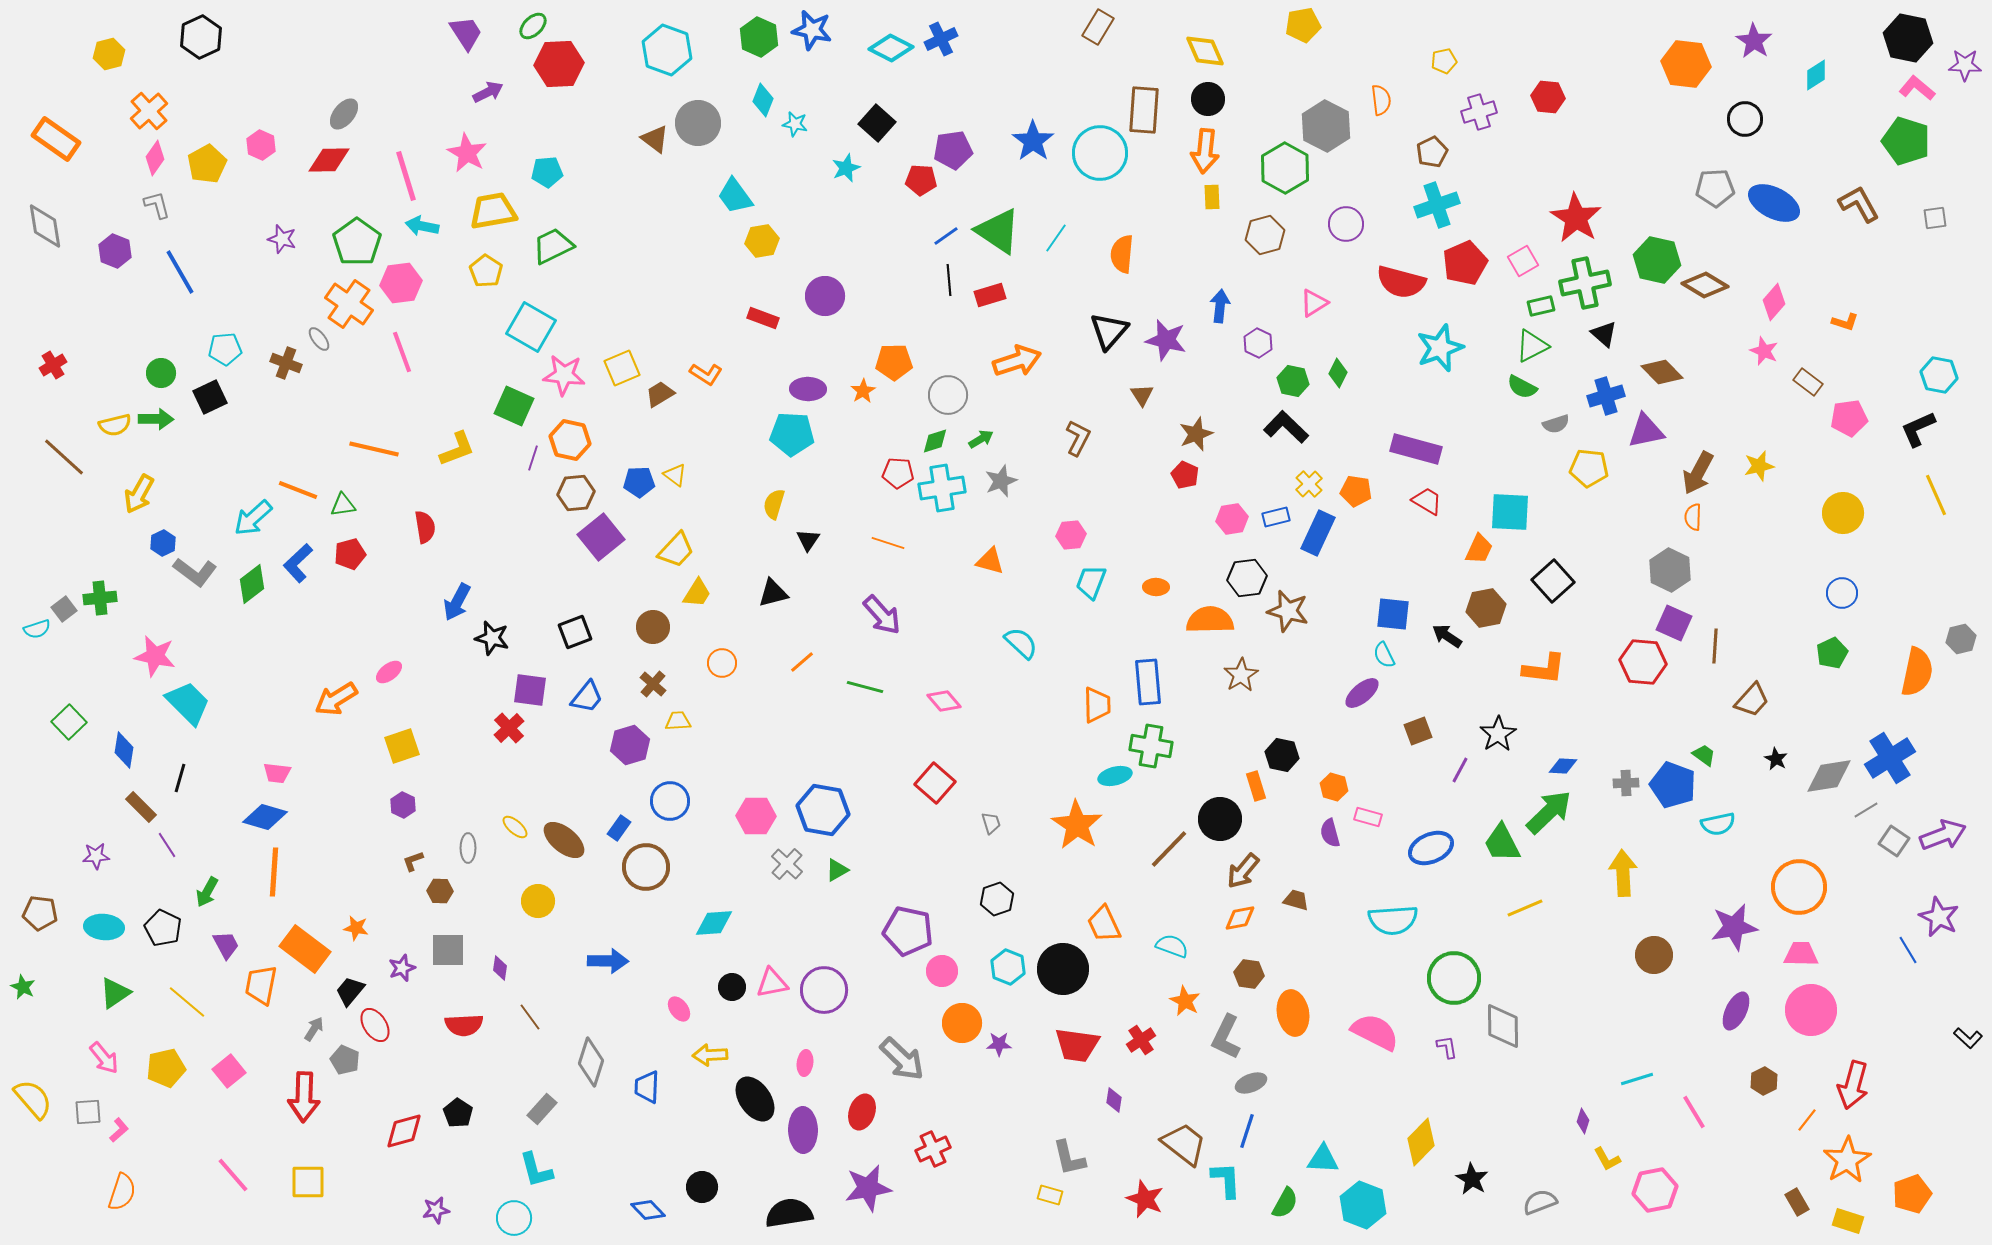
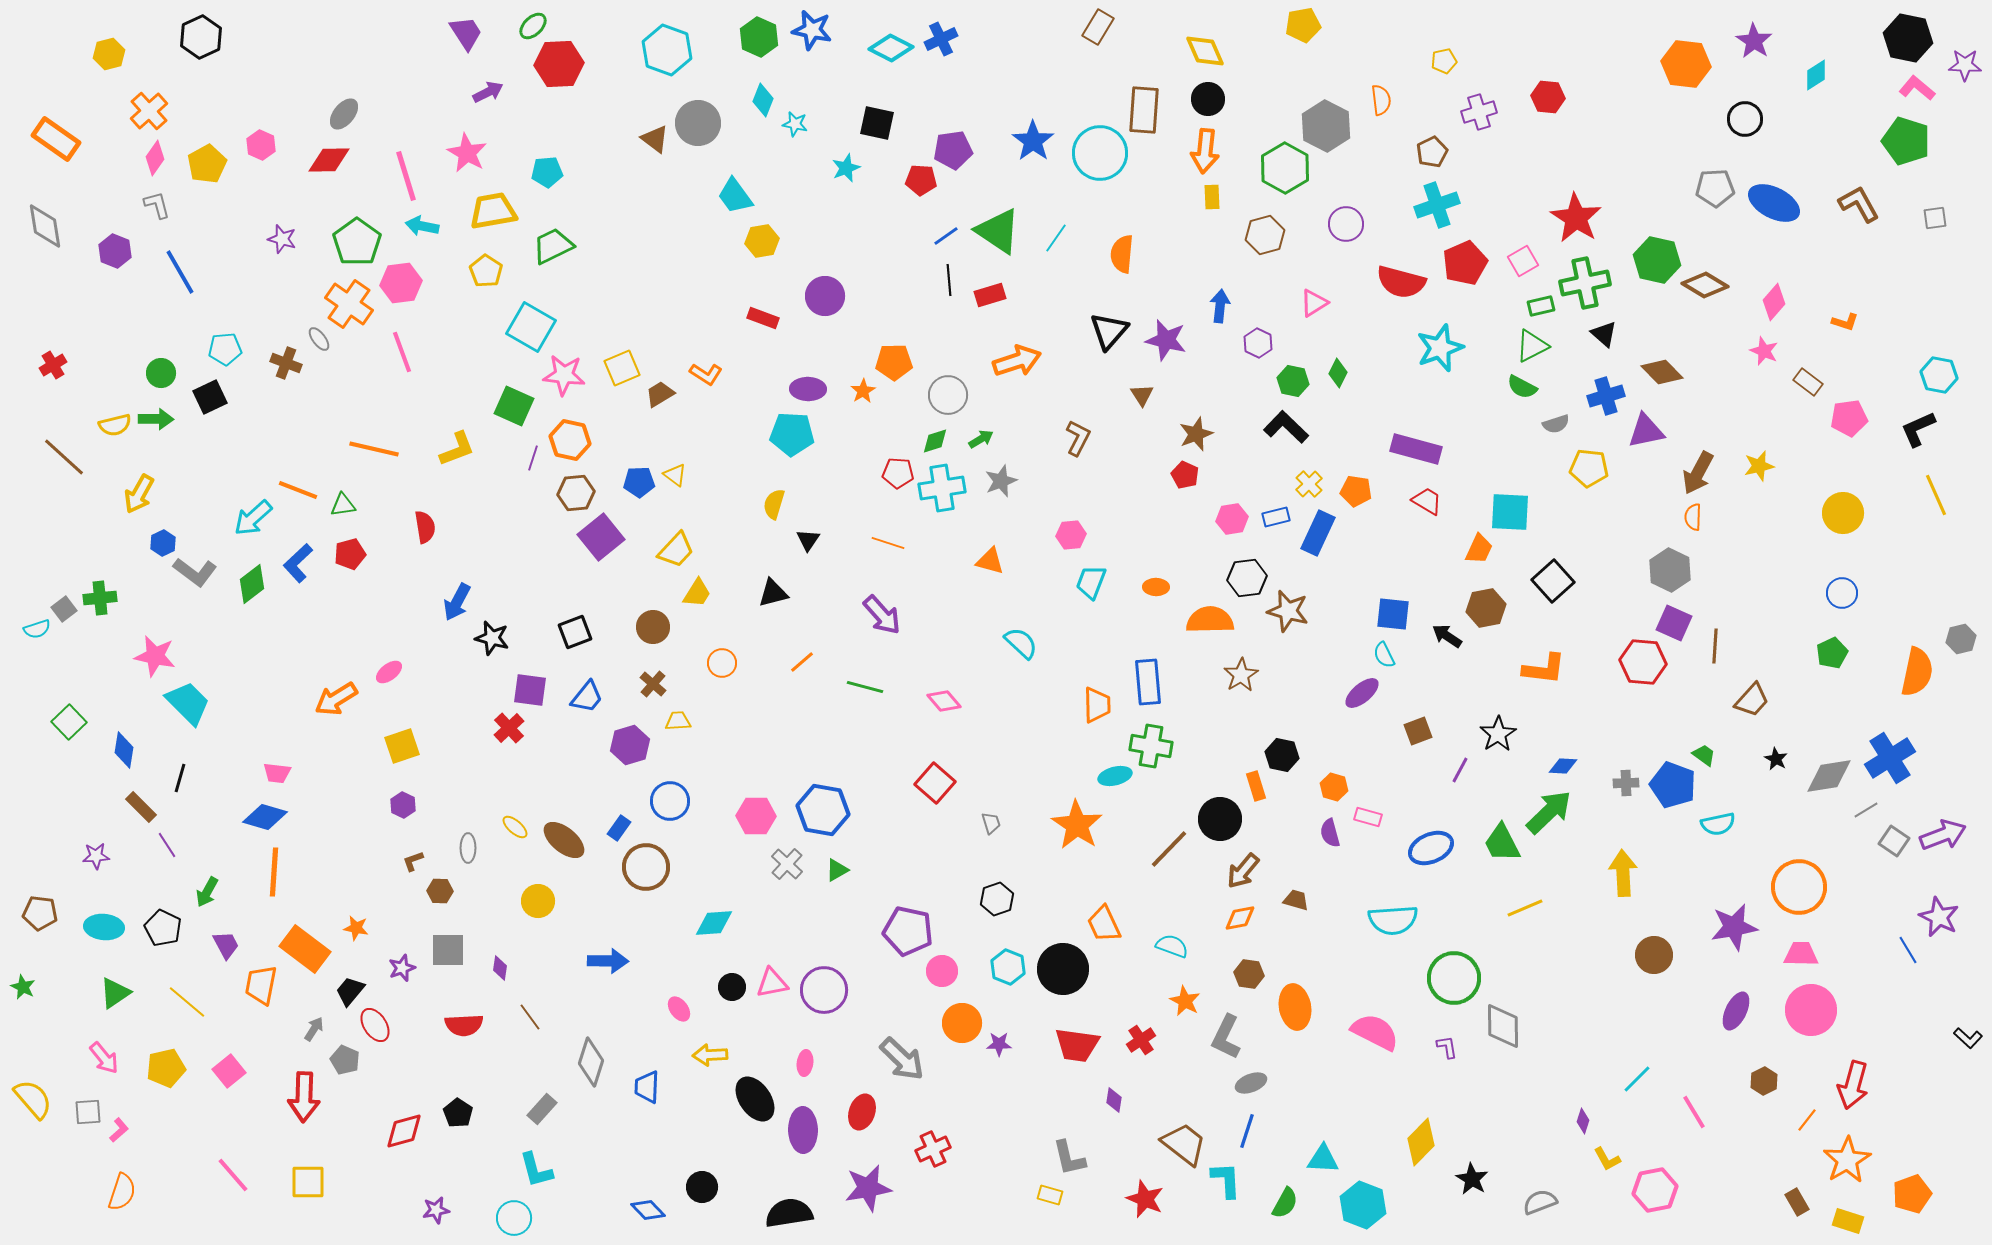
black square at (877, 123): rotated 30 degrees counterclockwise
orange ellipse at (1293, 1013): moved 2 px right, 6 px up
cyan line at (1637, 1079): rotated 28 degrees counterclockwise
